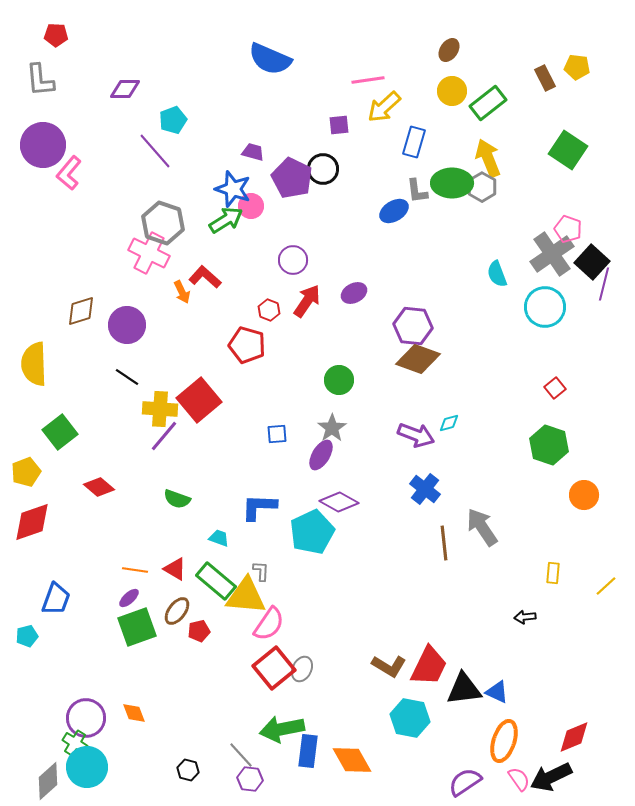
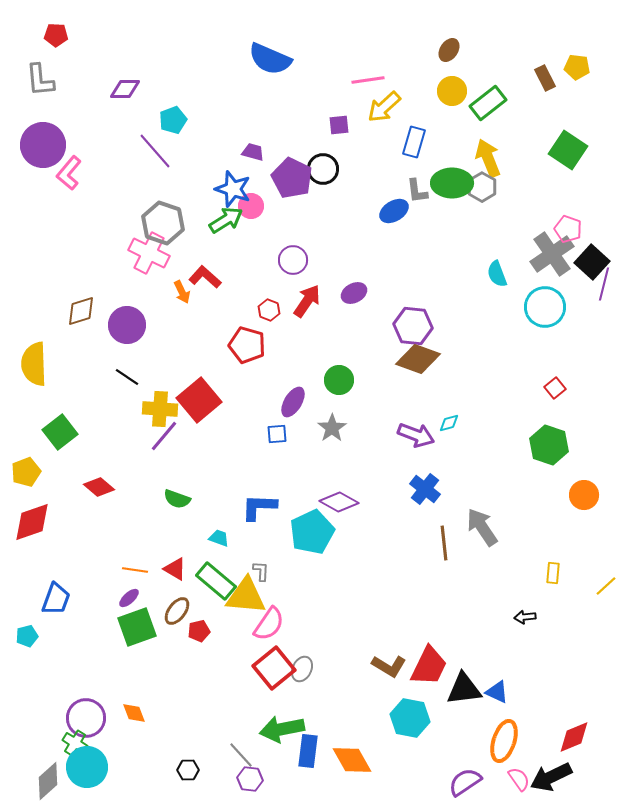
purple ellipse at (321, 455): moved 28 px left, 53 px up
black hexagon at (188, 770): rotated 15 degrees counterclockwise
